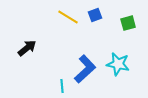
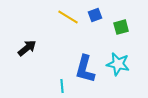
green square: moved 7 px left, 4 px down
blue L-shape: rotated 148 degrees clockwise
